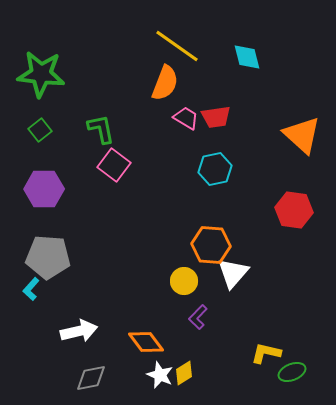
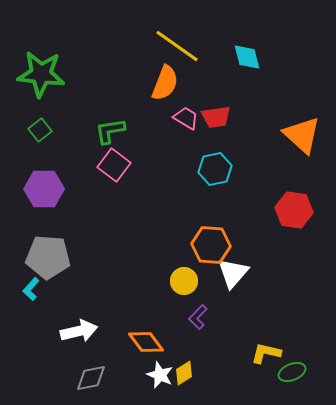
green L-shape: moved 9 px right, 2 px down; rotated 88 degrees counterclockwise
